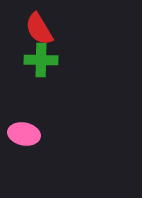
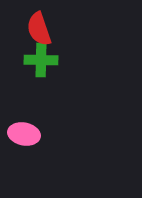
red semicircle: rotated 12 degrees clockwise
